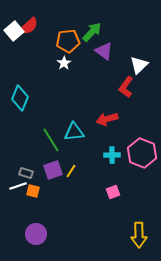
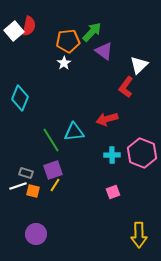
red semicircle: rotated 36 degrees counterclockwise
yellow line: moved 16 px left, 14 px down
